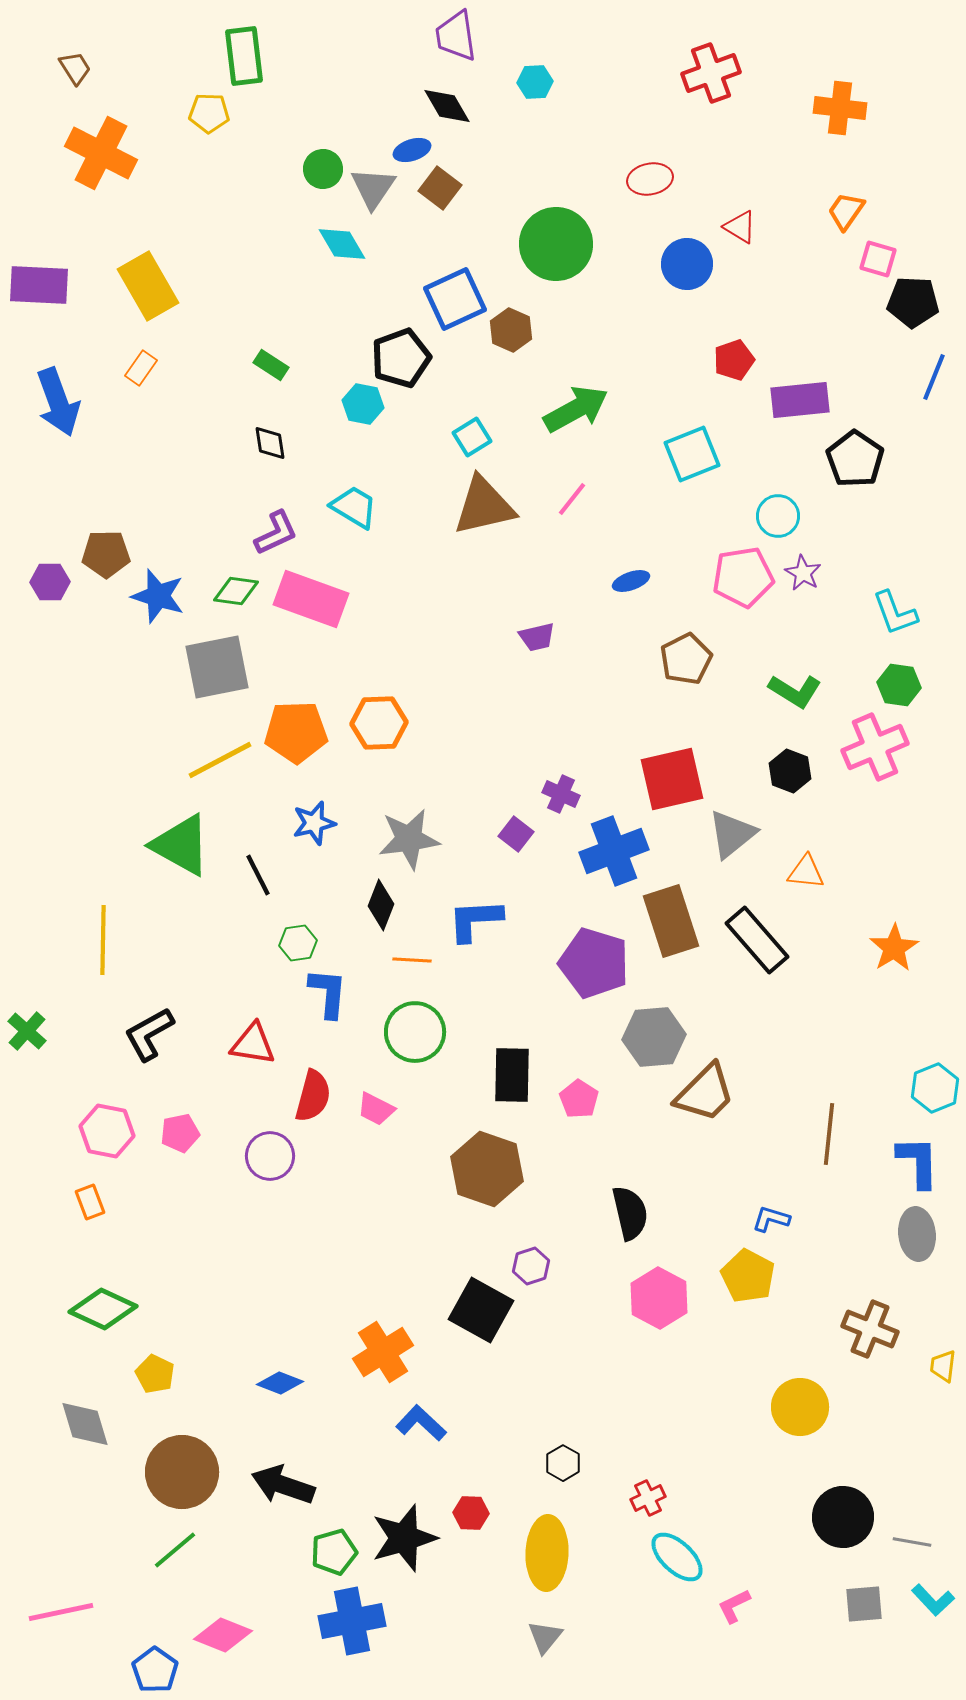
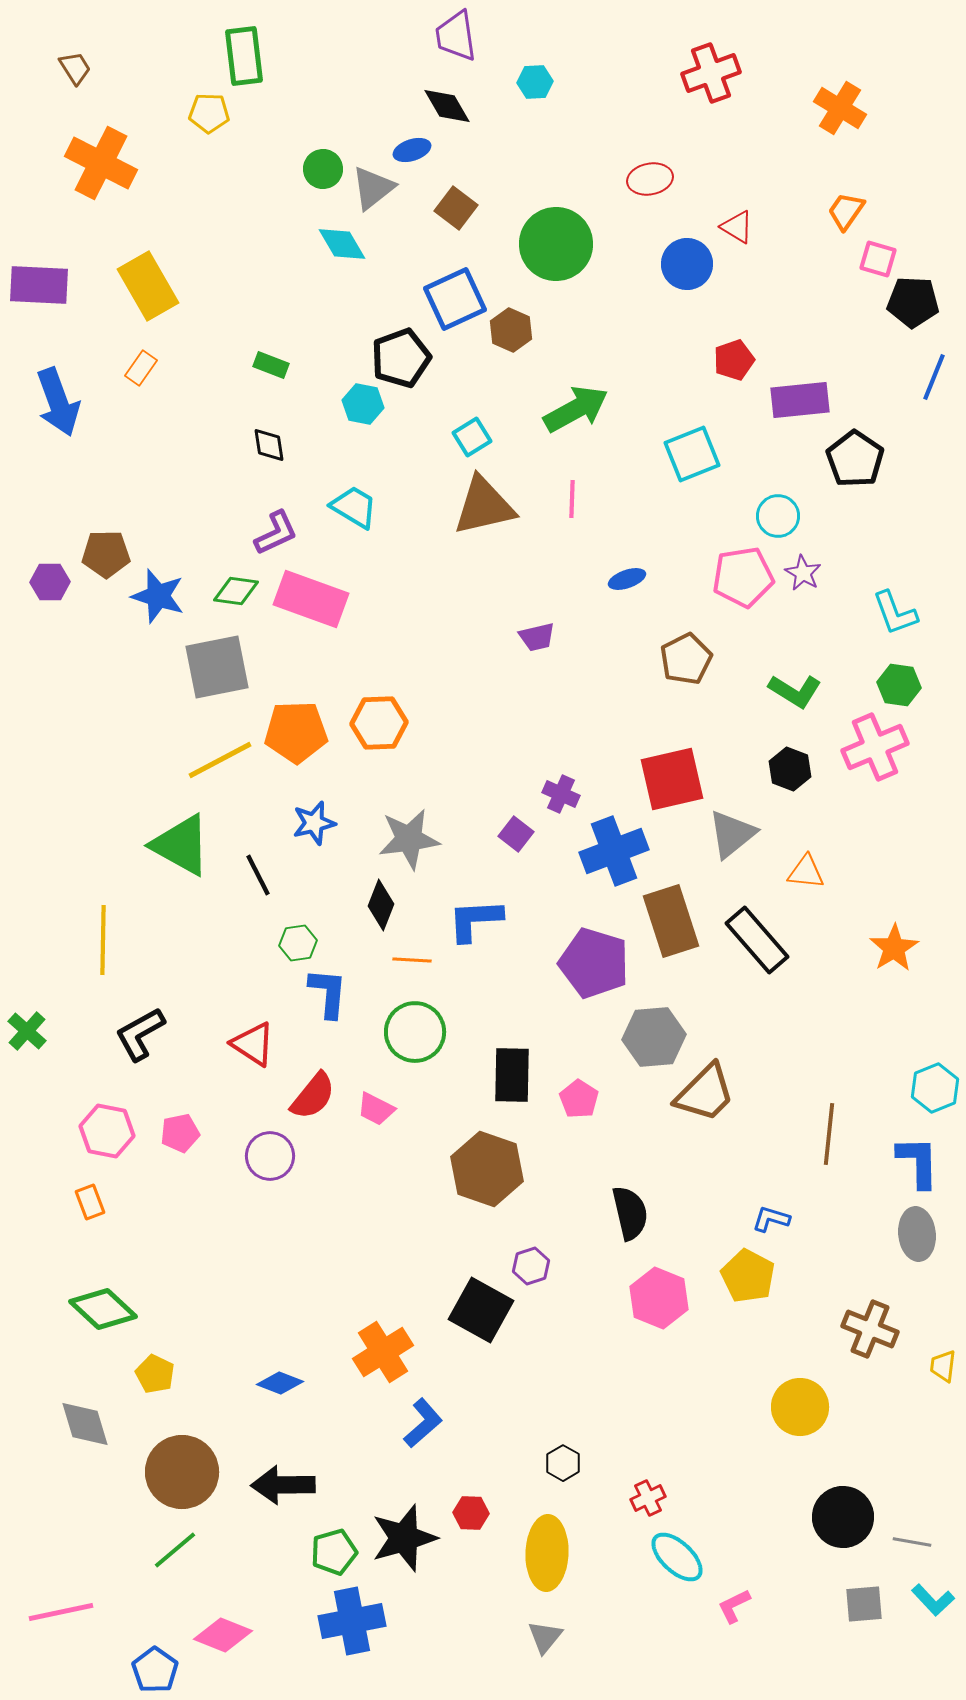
orange cross at (840, 108): rotated 24 degrees clockwise
orange cross at (101, 153): moved 10 px down
gray triangle at (373, 188): rotated 18 degrees clockwise
brown square at (440, 188): moved 16 px right, 20 px down
red triangle at (740, 227): moved 3 px left
green rectangle at (271, 365): rotated 12 degrees counterclockwise
black diamond at (270, 443): moved 1 px left, 2 px down
pink line at (572, 499): rotated 36 degrees counterclockwise
blue ellipse at (631, 581): moved 4 px left, 2 px up
black hexagon at (790, 771): moved 2 px up
black L-shape at (149, 1034): moved 9 px left
red triangle at (253, 1044): rotated 24 degrees clockwise
red semicircle at (313, 1096): rotated 24 degrees clockwise
pink hexagon at (659, 1298): rotated 6 degrees counterclockwise
green diamond at (103, 1309): rotated 18 degrees clockwise
blue L-shape at (421, 1423): moved 2 px right; rotated 96 degrees clockwise
black arrow at (283, 1485): rotated 20 degrees counterclockwise
